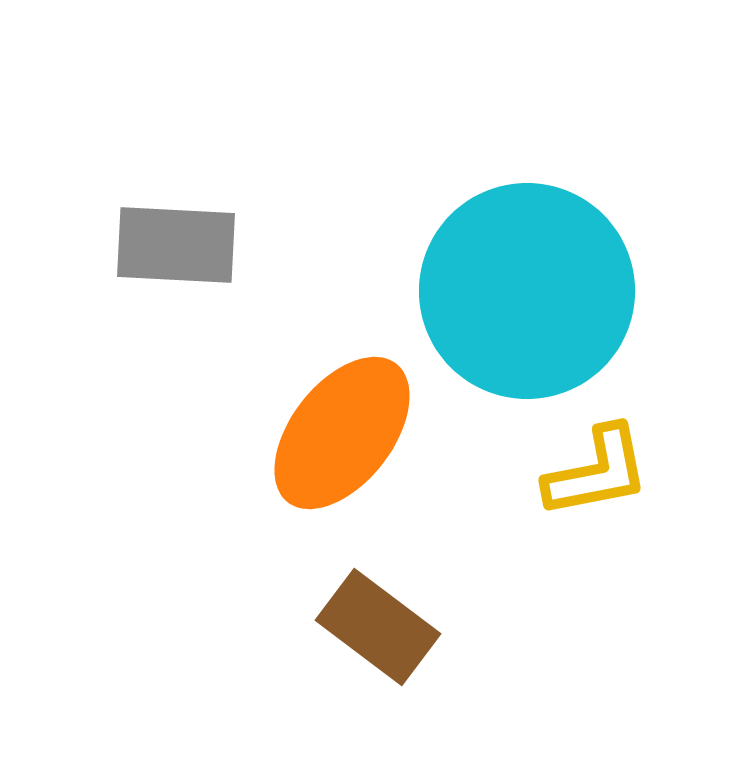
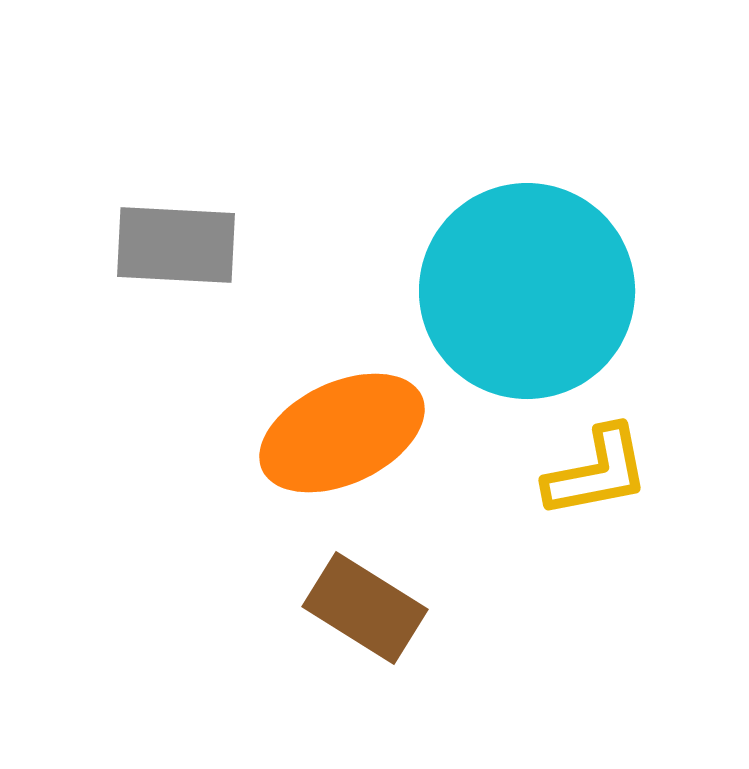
orange ellipse: rotated 27 degrees clockwise
brown rectangle: moved 13 px left, 19 px up; rotated 5 degrees counterclockwise
